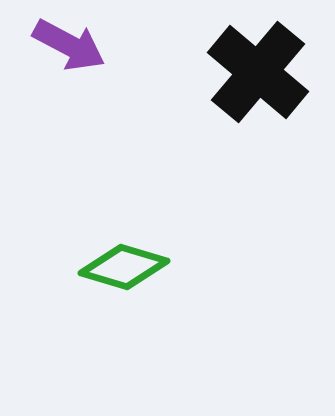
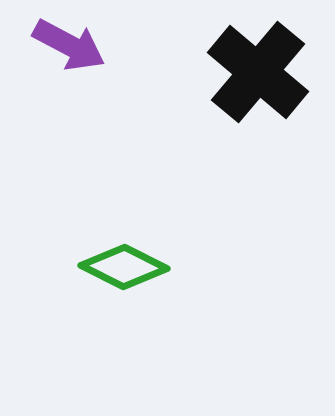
green diamond: rotated 10 degrees clockwise
